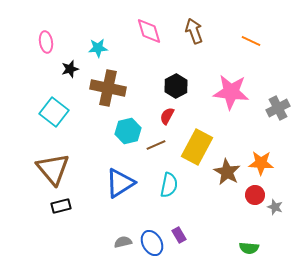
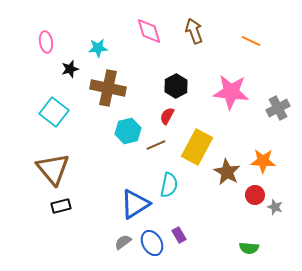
orange star: moved 2 px right, 2 px up
blue triangle: moved 15 px right, 21 px down
gray semicircle: rotated 24 degrees counterclockwise
